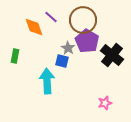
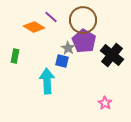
orange diamond: rotated 40 degrees counterclockwise
purple pentagon: moved 3 px left
pink star: rotated 24 degrees counterclockwise
